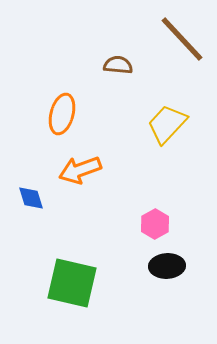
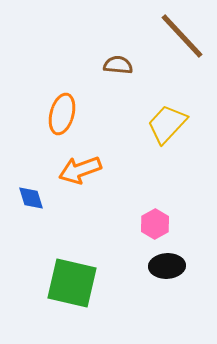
brown line: moved 3 px up
